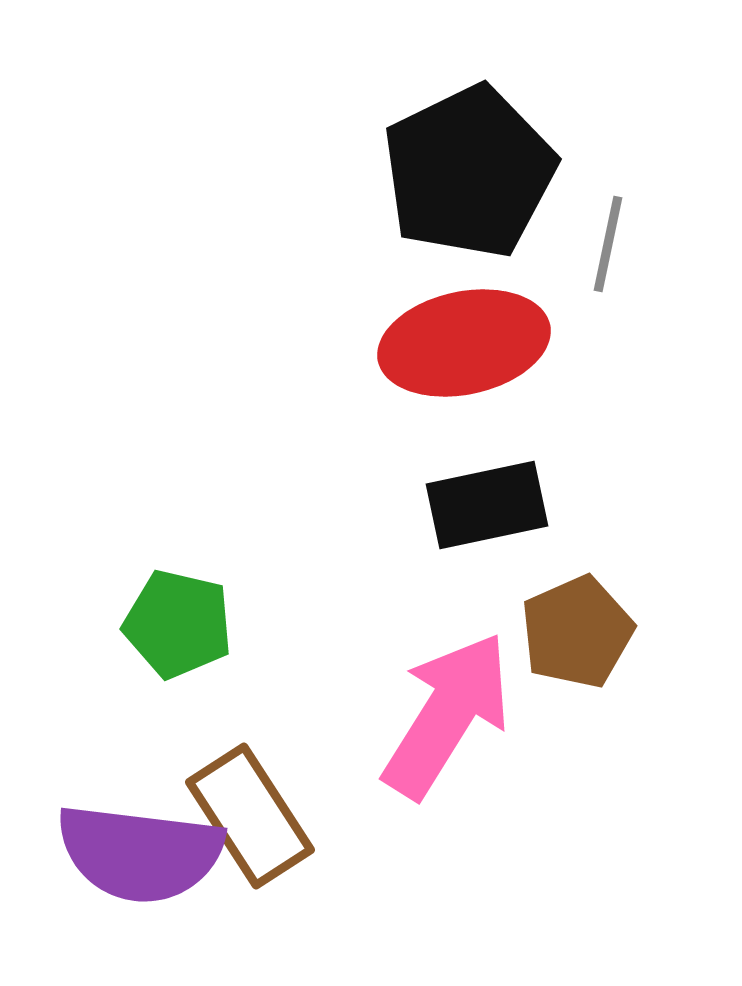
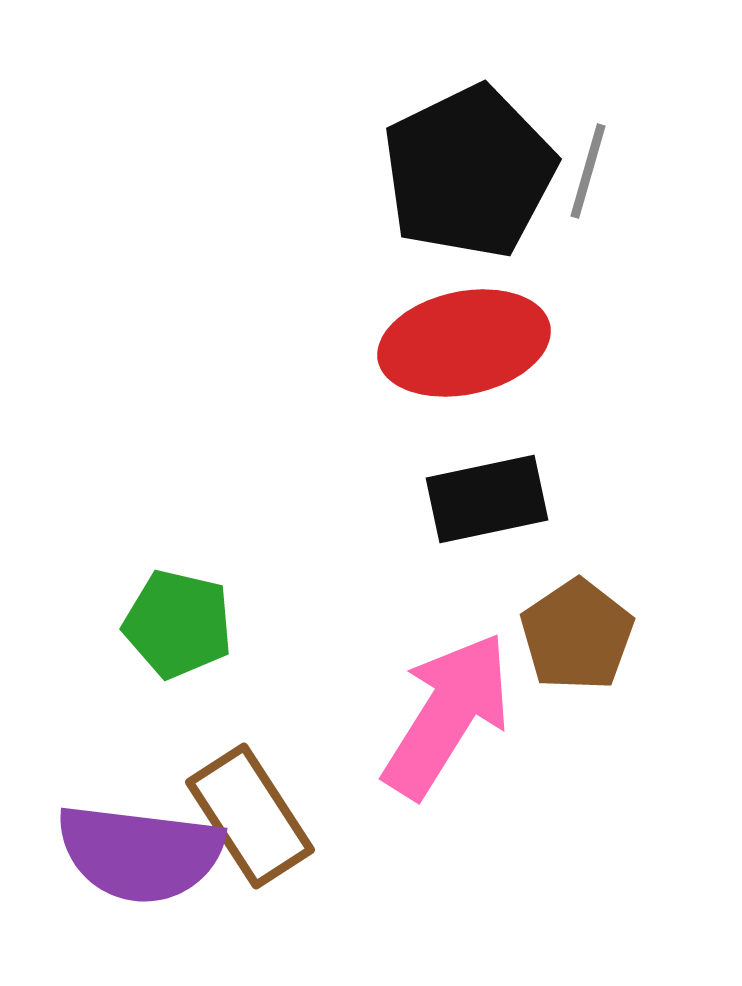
gray line: moved 20 px left, 73 px up; rotated 4 degrees clockwise
black rectangle: moved 6 px up
brown pentagon: moved 3 px down; rotated 10 degrees counterclockwise
